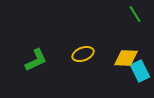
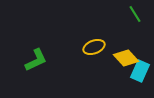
yellow ellipse: moved 11 px right, 7 px up
yellow diamond: rotated 45 degrees clockwise
cyan rectangle: rotated 50 degrees clockwise
